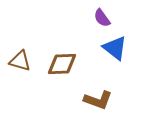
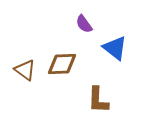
purple semicircle: moved 18 px left, 6 px down
brown triangle: moved 5 px right, 9 px down; rotated 20 degrees clockwise
brown L-shape: rotated 72 degrees clockwise
